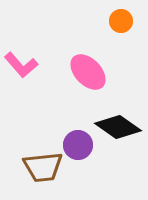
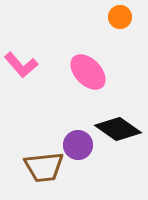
orange circle: moved 1 px left, 4 px up
black diamond: moved 2 px down
brown trapezoid: moved 1 px right
